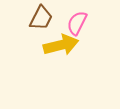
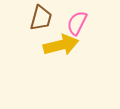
brown trapezoid: rotated 12 degrees counterclockwise
